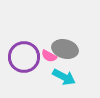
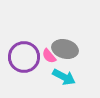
pink semicircle: rotated 21 degrees clockwise
